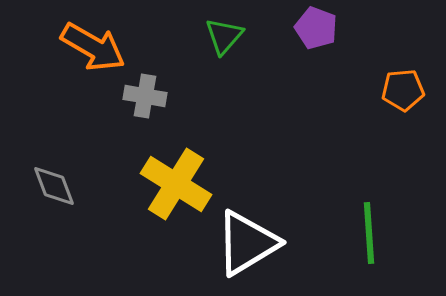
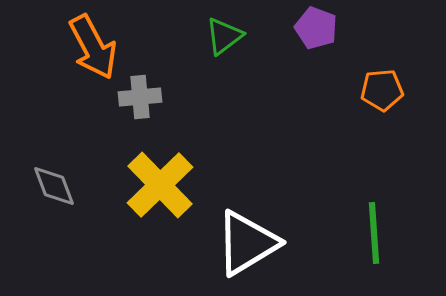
green triangle: rotated 12 degrees clockwise
orange arrow: rotated 32 degrees clockwise
orange pentagon: moved 21 px left
gray cross: moved 5 px left, 1 px down; rotated 15 degrees counterclockwise
yellow cross: moved 16 px left, 1 px down; rotated 14 degrees clockwise
green line: moved 5 px right
